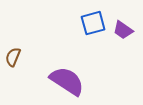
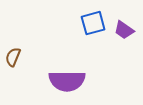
purple trapezoid: moved 1 px right
purple semicircle: rotated 147 degrees clockwise
